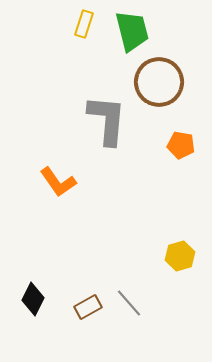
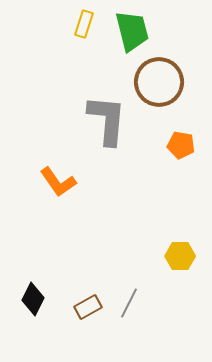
yellow hexagon: rotated 16 degrees clockwise
gray line: rotated 68 degrees clockwise
